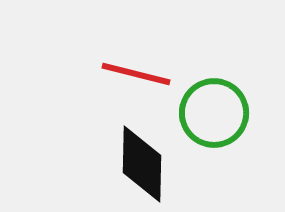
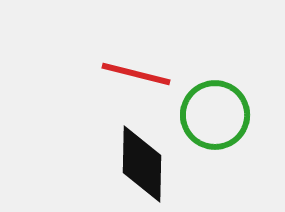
green circle: moved 1 px right, 2 px down
